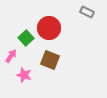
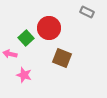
pink arrow: moved 1 px left, 2 px up; rotated 112 degrees counterclockwise
brown square: moved 12 px right, 2 px up
